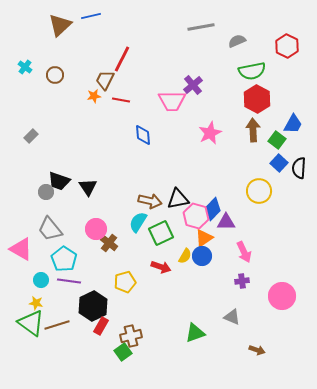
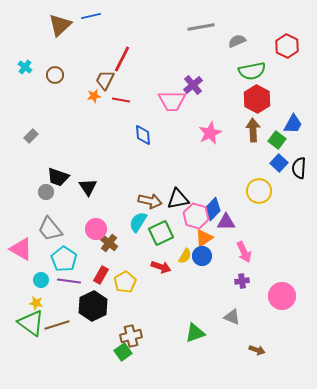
black trapezoid at (59, 181): moved 1 px left, 4 px up
yellow pentagon at (125, 282): rotated 15 degrees counterclockwise
red rectangle at (101, 326): moved 51 px up
